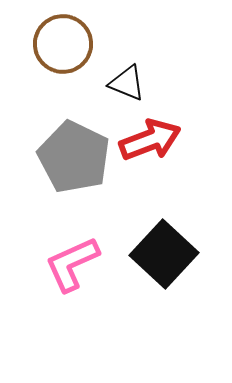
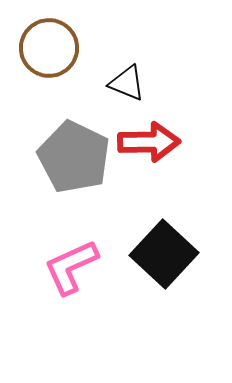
brown circle: moved 14 px left, 4 px down
red arrow: moved 1 px left, 2 px down; rotated 20 degrees clockwise
pink L-shape: moved 1 px left, 3 px down
